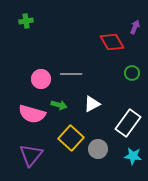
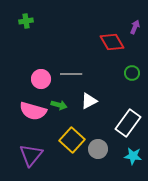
white triangle: moved 3 px left, 3 px up
pink semicircle: moved 1 px right, 3 px up
yellow square: moved 1 px right, 2 px down
